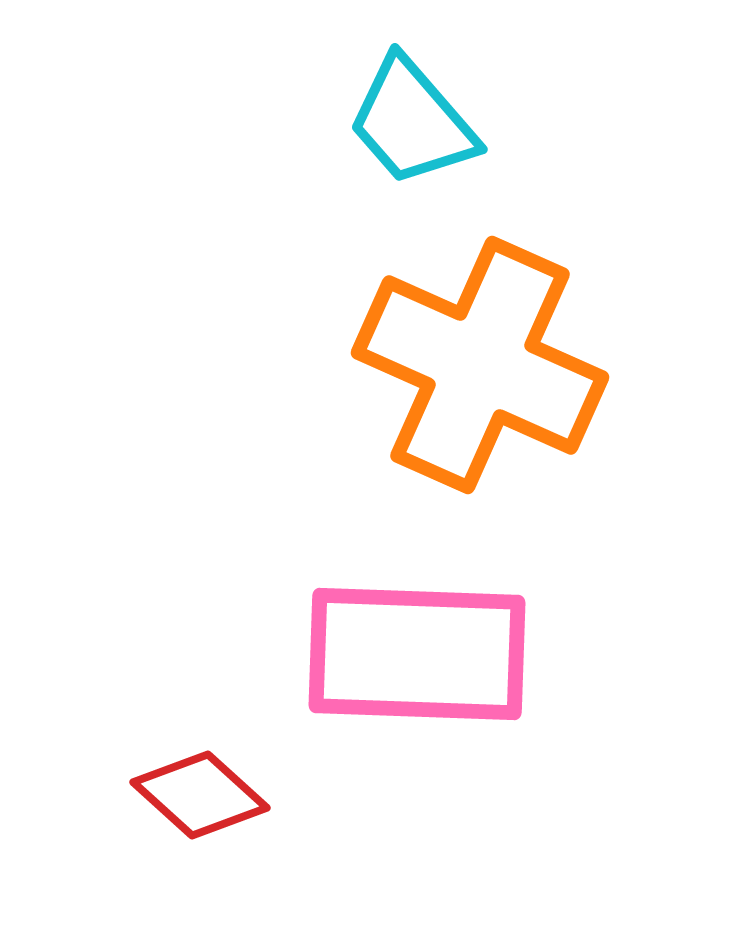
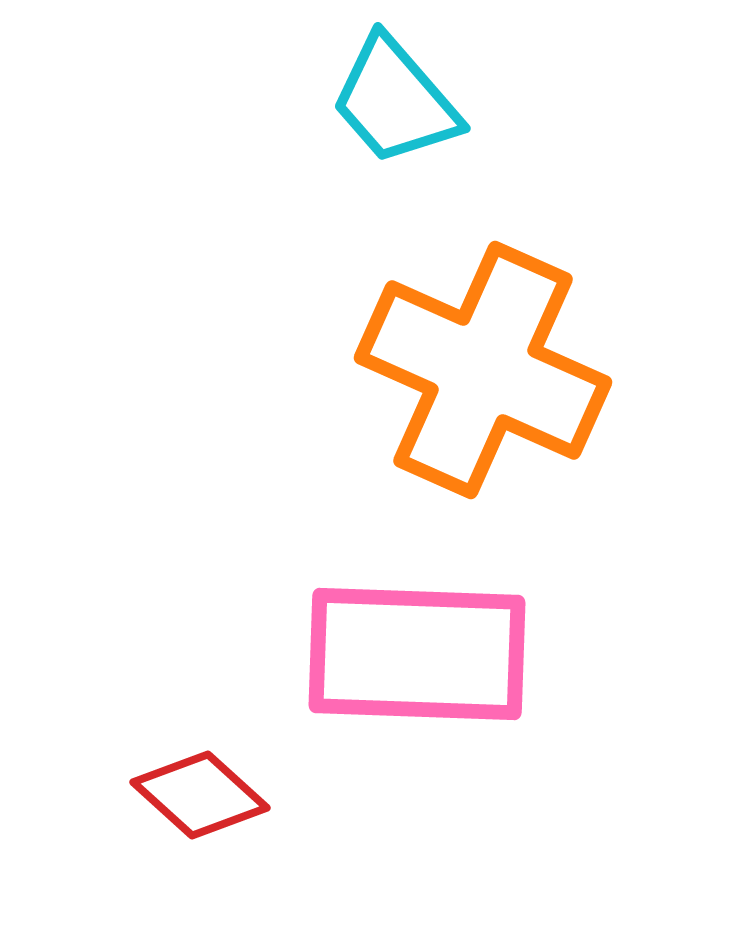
cyan trapezoid: moved 17 px left, 21 px up
orange cross: moved 3 px right, 5 px down
